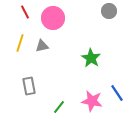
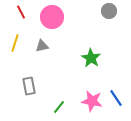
red line: moved 4 px left
pink circle: moved 1 px left, 1 px up
yellow line: moved 5 px left
blue line: moved 1 px left, 5 px down
